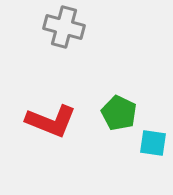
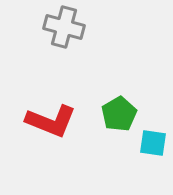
green pentagon: moved 1 px down; rotated 16 degrees clockwise
